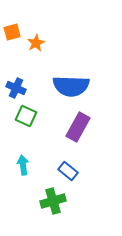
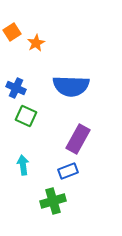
orange square: rotated 18 degrees counterclockwise
purple rectangle: moved 12 px down
blue rectangle: rotated 60 degrees counterclockwise
